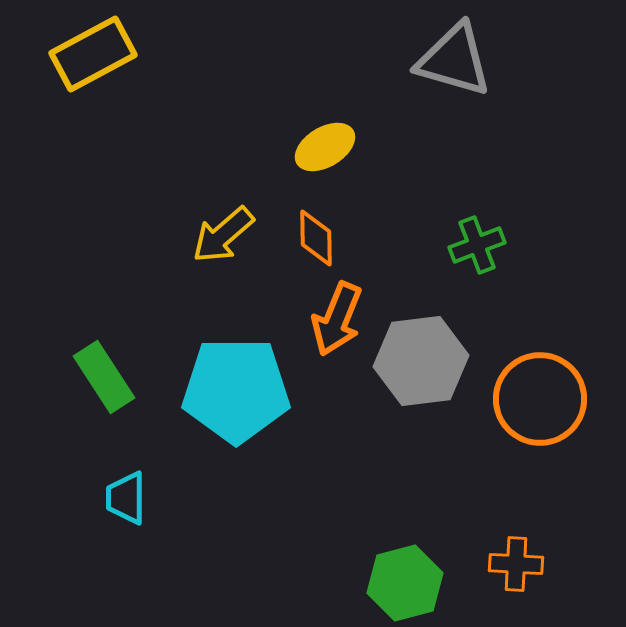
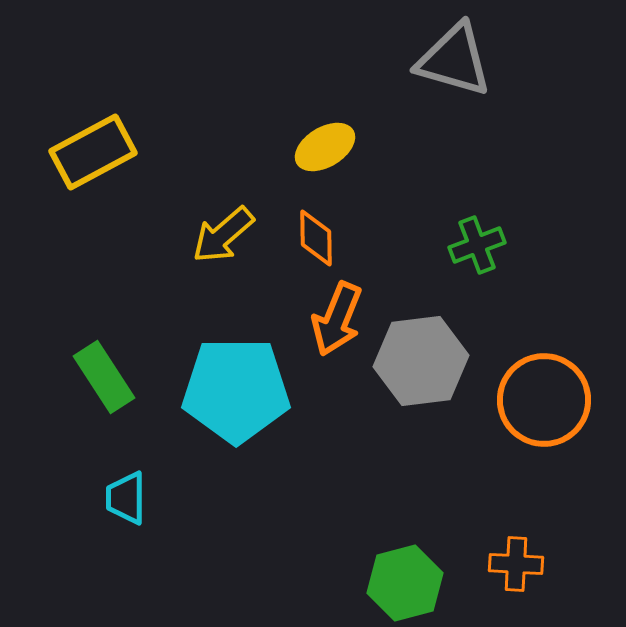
yellow rectangle: moved 98 px down
orange circle: moved 4 px right, 1 px down
